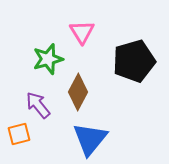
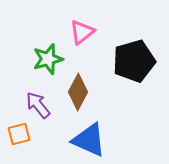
pink triangle: rotated 24 degrees clockwise
blue triangle: moved 1 px left, 1 px down; rotated 45 degrees counterclockwise
